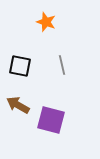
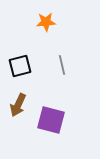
orange star: rotated 24 degrees counterclockwise
black square: rotated 25 degrees counterclockwise
brown arrow: rotated 95 degrees counterclockwise
